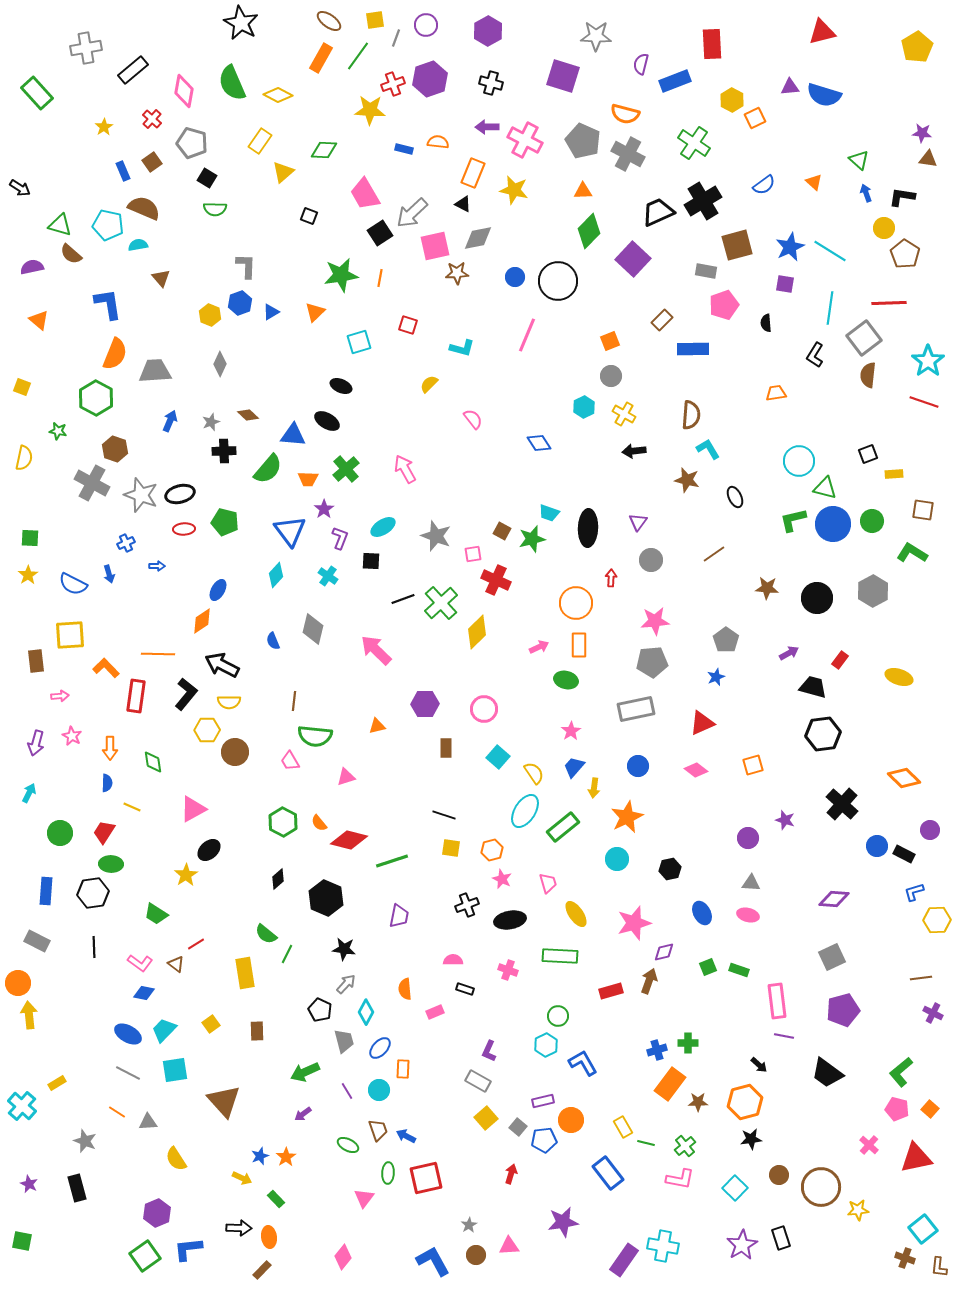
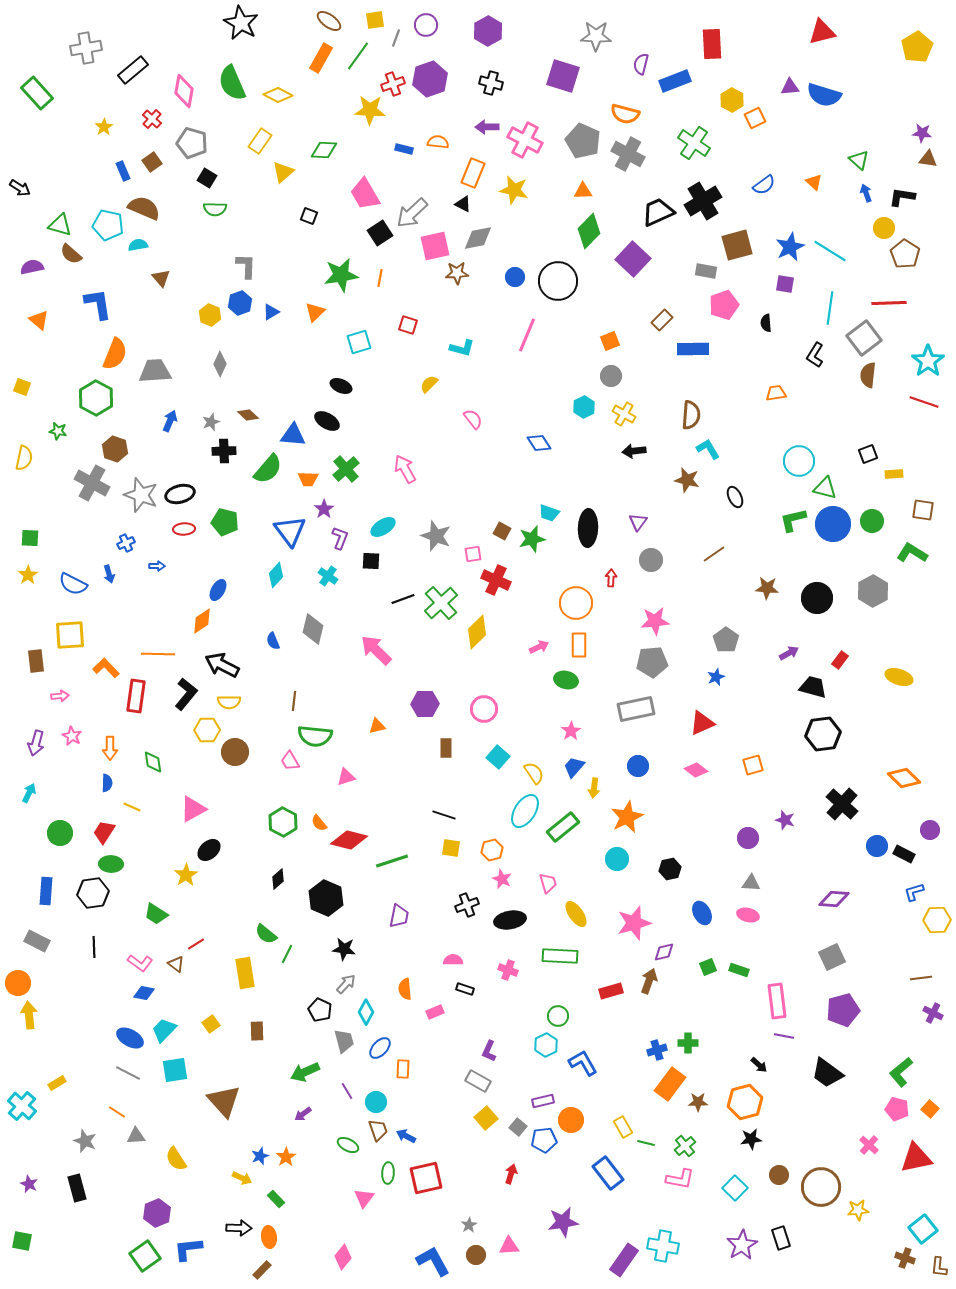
blue L-shape at (108, 304): moved 10 px left
blue ellipse at (128, 1034): moved 2 px right, 4 px down
cyan circle at (379, 1090): moved 3 px left, 12 px down
gray triangle at (148, 1122): moved 12 px left, 14 px down
